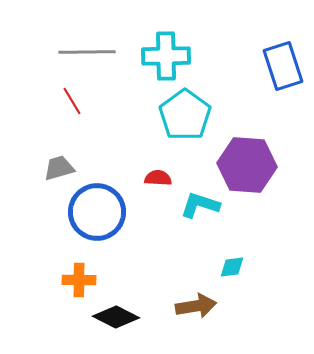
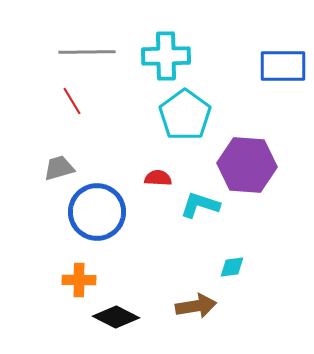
blue rectangle: rotated 72 degrees counterclockwise
